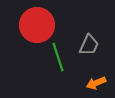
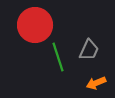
red circle: moved 2 px left
gray trapezoid: moved 5 px down
